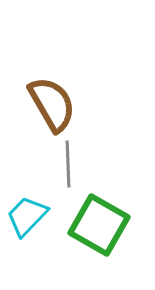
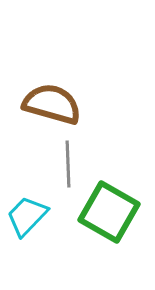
brown semicircle: rotated 44 degrees counterclockwise
green square: moved 10 px right, 13 px up
